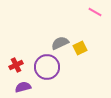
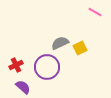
purple semicircle: rotated 56 degrees clockwise
